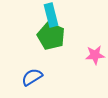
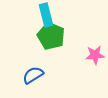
cyan rectangle: moved 5 px left
blue semicircle: moved 1 px right, 2 px up
